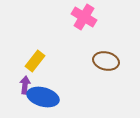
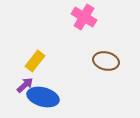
purple arrow: rotated 42 degrees clockwise
